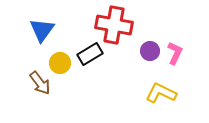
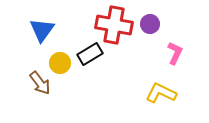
purple circle: moved 27 px up
